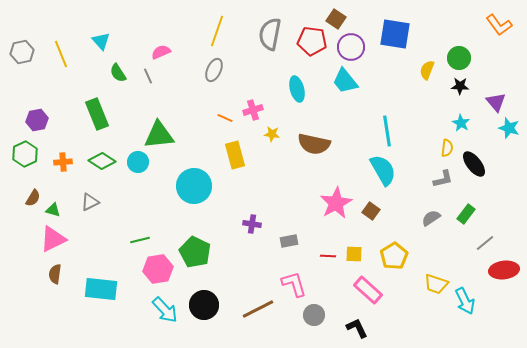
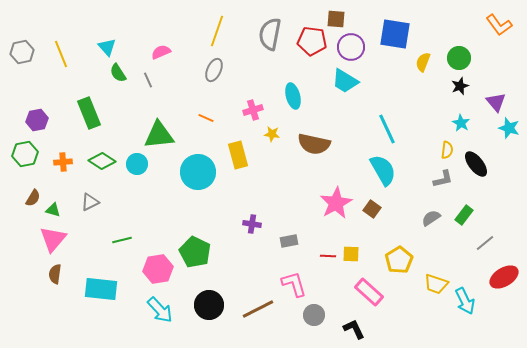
brown square at (336, 19): rotated 30 degrees counterclockwise
cyan triangle at (101, 41): moved 6 px right, 6 px down
yellow semicircle at (427, 70): moved 4 px left, 8 px up
gray line at (148, 76): moved 4 px down
cyan trapezoid at (345, 81): rotated 20 degrees counterclockwise
black star at (460, 86): rotated 24 degrees counterclockwise
cyan ellipse at (297, 89): moved 4 px left, 7 px down
green rectangle at (97, 114): moved 8 px left, 1 px up
orange line at (225, 118): moved 19 px left
cyan line at (387, 131): moved 2 px up; rotated 16 degrees counterclockwise
yellow semicircle at (447, 148): moved 2 px down
green hexagon at (25, 154): rotated 15 degrees clockwise
yellow rectangle at (235, 155): moved 3 px right
cyan circle at (138, 162): moved 1 px left, 2 px down
black ellipse at (474, 164): moved 2 px right
cyan circle at (194, 186): moved 4 px right, 14 px up
brown square at (371, 211): moved 1 px right, 2 px up
green rectangle at (466, 214): moved 2 px left, 1 px down
pink triangle at (53, 239): rotated 24 degrees counterclockwise
green line at (140, 240): moved 18 px left
yellow square at (354, 254): moved 3 px left
yellow pentagon at (394, 256): moved 5 px right, 4 px down
red ellipse at (504, 270): moved 7 px down; rotated 24 degrees counterclockwise
pink rectangle at (368, 290): moved 1 px right, 2 px down
black circle at (204, 305): moved 5 px right
cyan arrow at (165, 310): moved 5 px left
black L-shape at (357, 328): moved 3 px left, 1 px down
